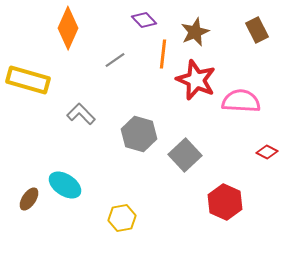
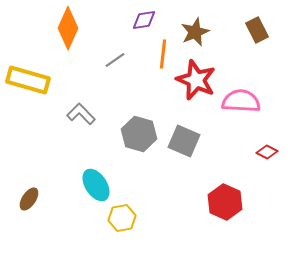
purple diamond: rotated 55 degrees counterclockwise
gray square: moved 1 px left, 14 px up; rotated 24 degrees counterclockwise
cyan ellipse: moved 31 px right; rotated 24 degrees clockwise
